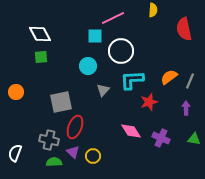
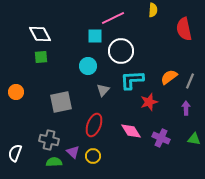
red ellipse: moved 19 px right, 2 px up
